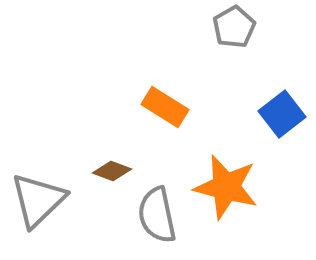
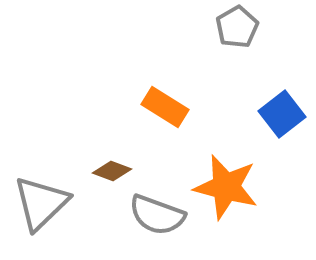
gray pentagon: moved 3 px right
gray triangle: moved 3 px right, 3 px down
gray semicircle: rotated 58 degrees counterclockwise
